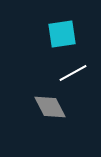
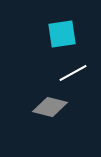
gray diamond: rotated 48 degrees counterclockwise
